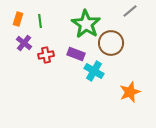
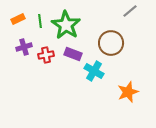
orange rectangle: rotated 48 degrees clockwise
green star: moved 20 px left, 1 px down
purple cross: moved 4 px down; rotated 35 degrees clockwise
purple rectangle: moved 3 px left
orange star: moved 2 px left
